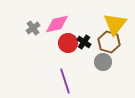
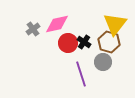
gray cross: moved 1 px down
purple line: moved 16 px right, 7 px up
